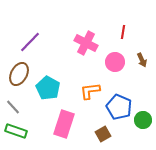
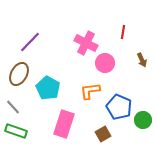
pink circle: moved 10 px left, 1 px down
